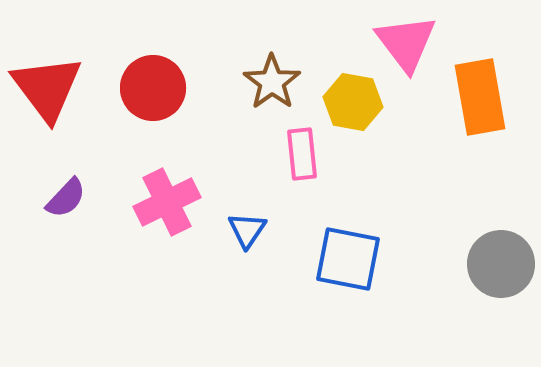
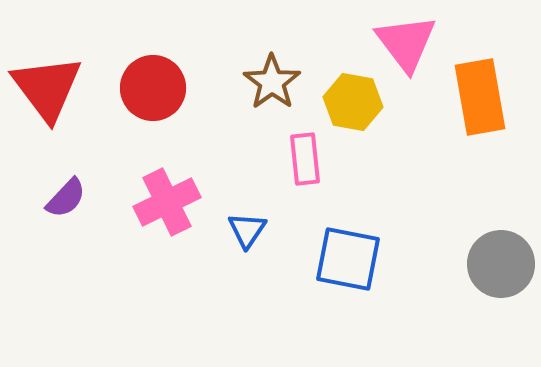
pink rectangle: moved 3 px right, 5 px down
